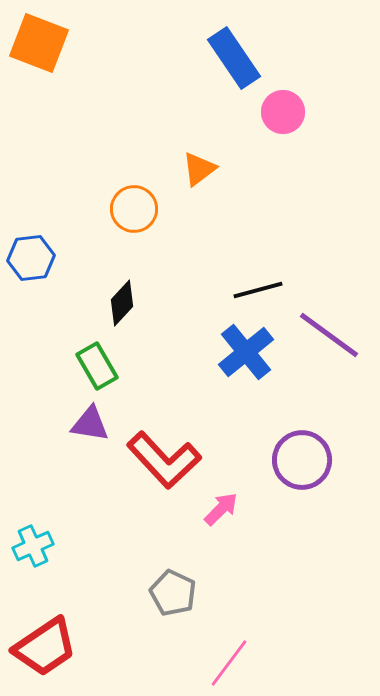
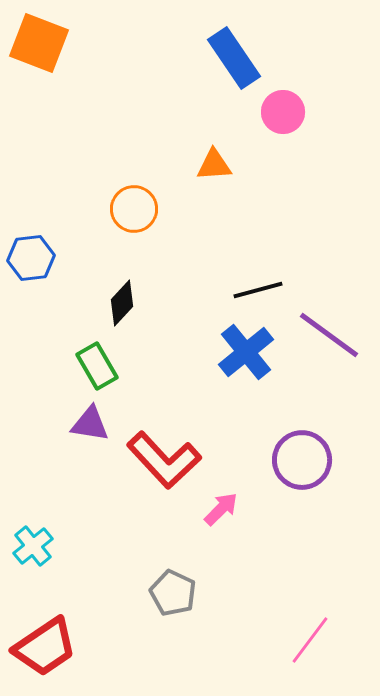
orange triangle: moved 15 px right, 4 px up; rotated 33 degrees clockwise
cyan cross: rotated 15 degrees counterclockwise
pink line: moved 81 px right, 23 px up
